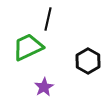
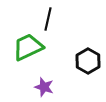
purple star: rotated 24 degrees counterclockwise
